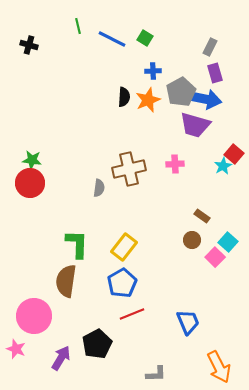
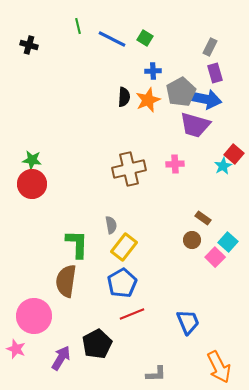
red circle: moved 2 px right, 1 px down
gray semicircle: moved 12 px right, 37 px down; rotated 18 degrees counterclockwise
brown rectangle: moved 1 px right, 2 px down
